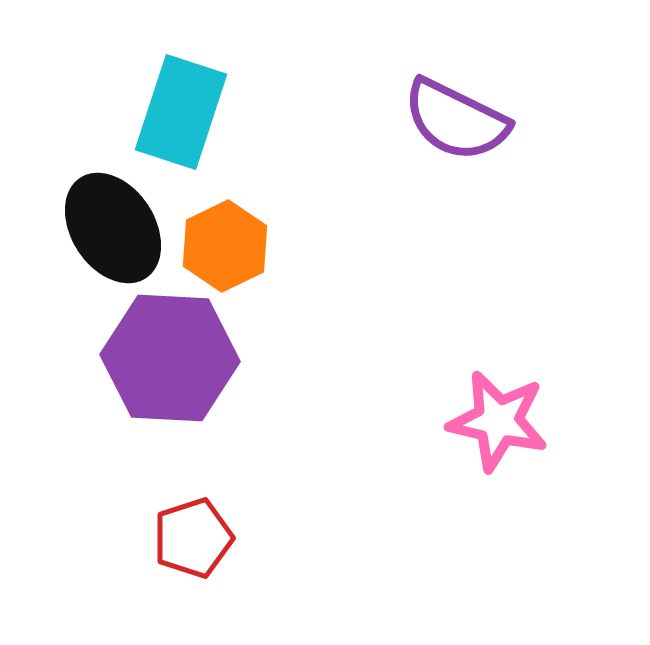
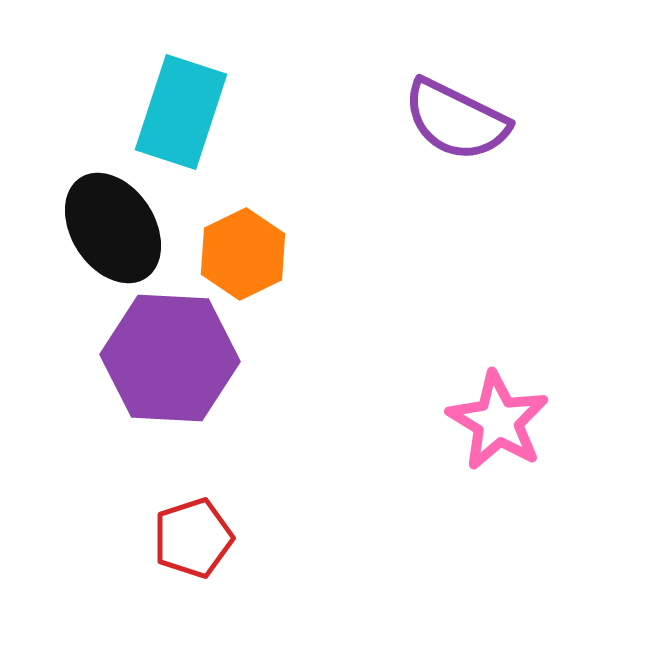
orange hexagon: moved 18 px right, 8 px down
pink star: rotated 18 degrees clockwise
